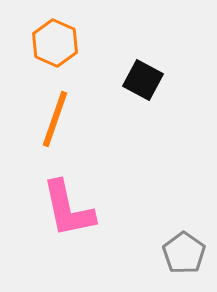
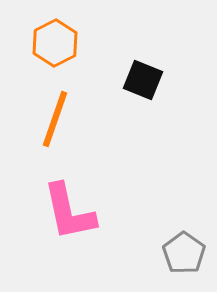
orange hexagon: rotated 9 degrees clockwise
black square: rotated 6 degrees counterclockwise
pink L-shape: moved 1 px right, 3 px down
